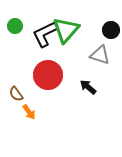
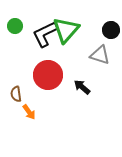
black arrow: moved 6 px left
brown semicircle: rotated 28 degrees clockwise
